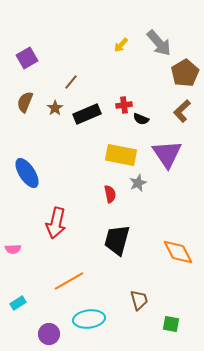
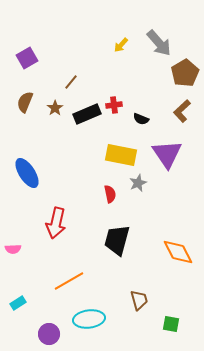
red cross: moved 10 px left
